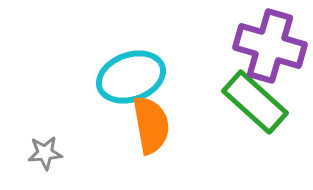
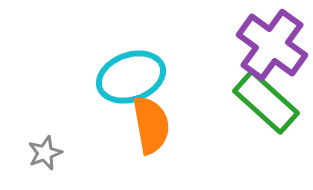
purple cross: moved 2 px right, 1 px up; rotated 20 degrees clockwise
green rectangle: moved 11 px right
gray star: rotated 16 degrees counterclockwise
